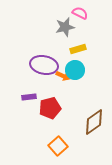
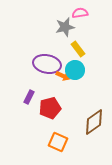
pink semicircle: rotated 35 degrees counterclockwise
yellow rectangle: rotated 70 degrees clockwise
purple ellipse: moved 3 px right, 1 px up
purple rectangle: rotated 56 degrees counterclockwise
orange square: moved 4 px up; rotated 24 degrees counterclockwise
